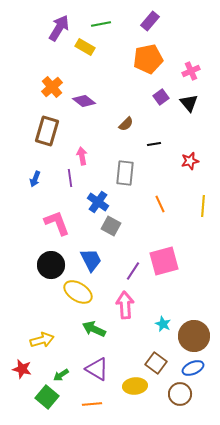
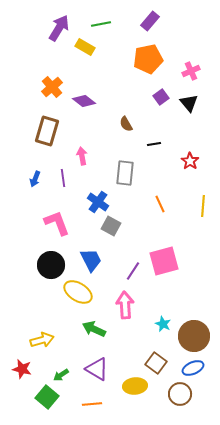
brown semicircle at (126, 124): rotated 105 degrees clockwise
red star at (190, 161): rotated 24 degrees counterclockwise
purple line at (70, 178): moved 7 px left
